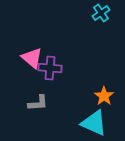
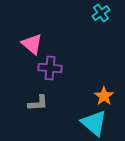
pink triangle: moved 14 px up
cyan triangle: rotated 16 degrees clockwise
